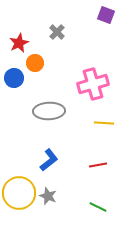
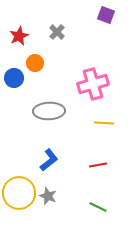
red star: moved 7 px up
